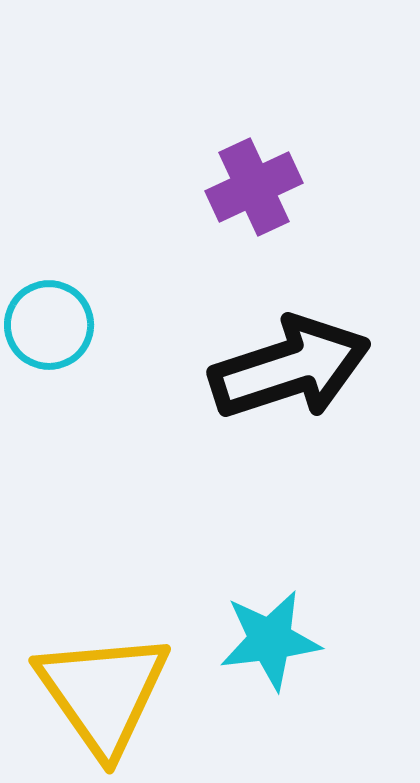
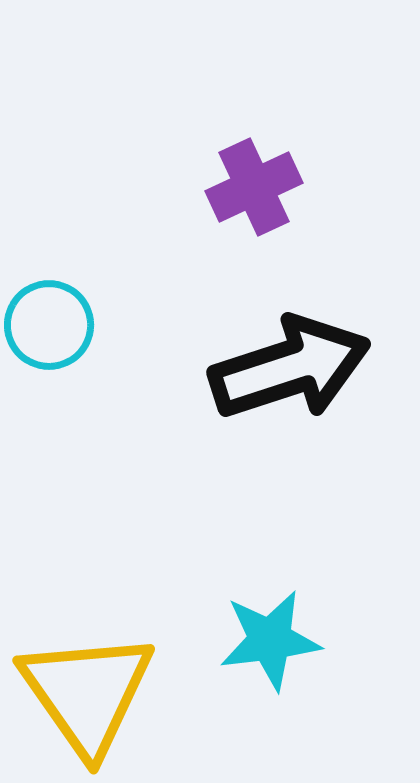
yellow triangle: moved 16 px left
